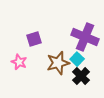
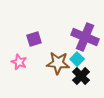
brown star: rotated 20 degrees clockwise
